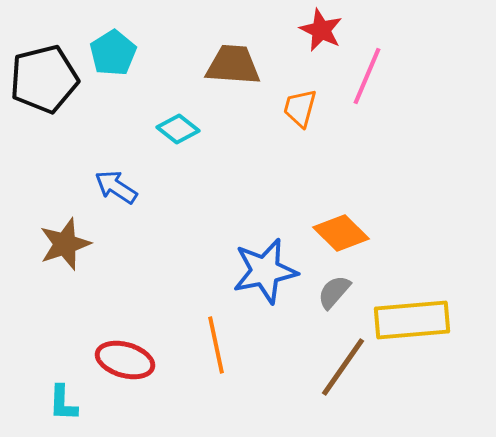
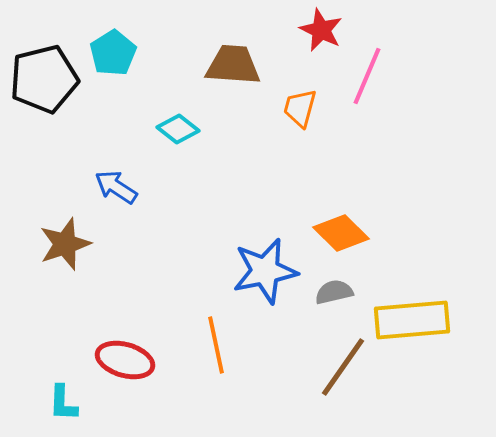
gray semicircle: rotated 36 degrees clockwise
